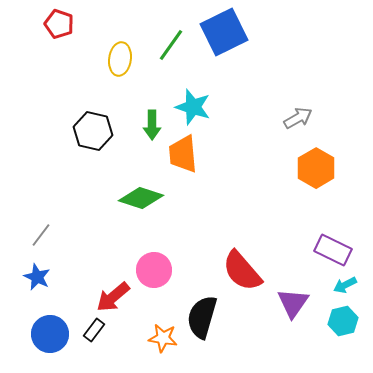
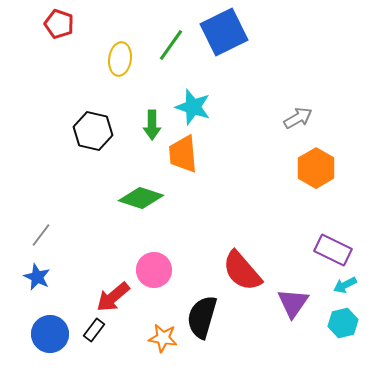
cyan hexagon: moved 2 px down
